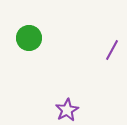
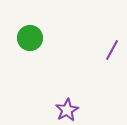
green circle: moved 1 px right
